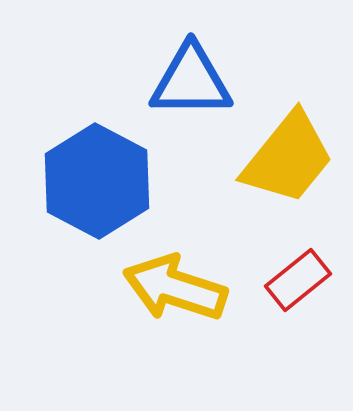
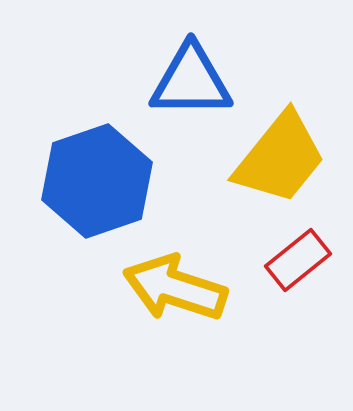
yellow trapezoid: moved 8 px left
blue hexagon: rotated 13 degrees clockwise
red rectangle: moved 20 px up
